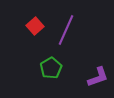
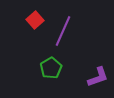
red square: moved 6 px up
purple line: moved 3 px left, 1 px down
